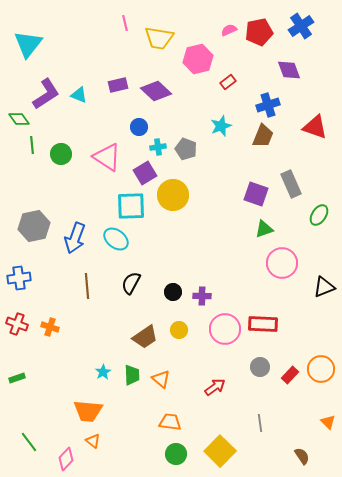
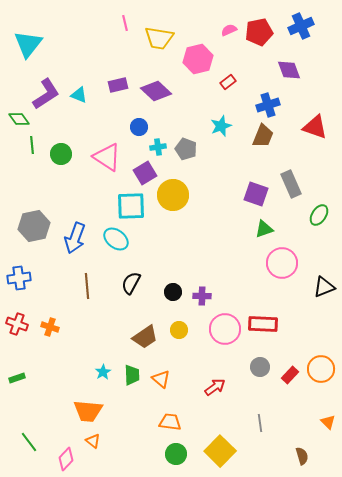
blue cross at (301, 26): rotated 10 degrees clockwise
brown semicircle at (302, 456): rotated 18 degrees clockwise
